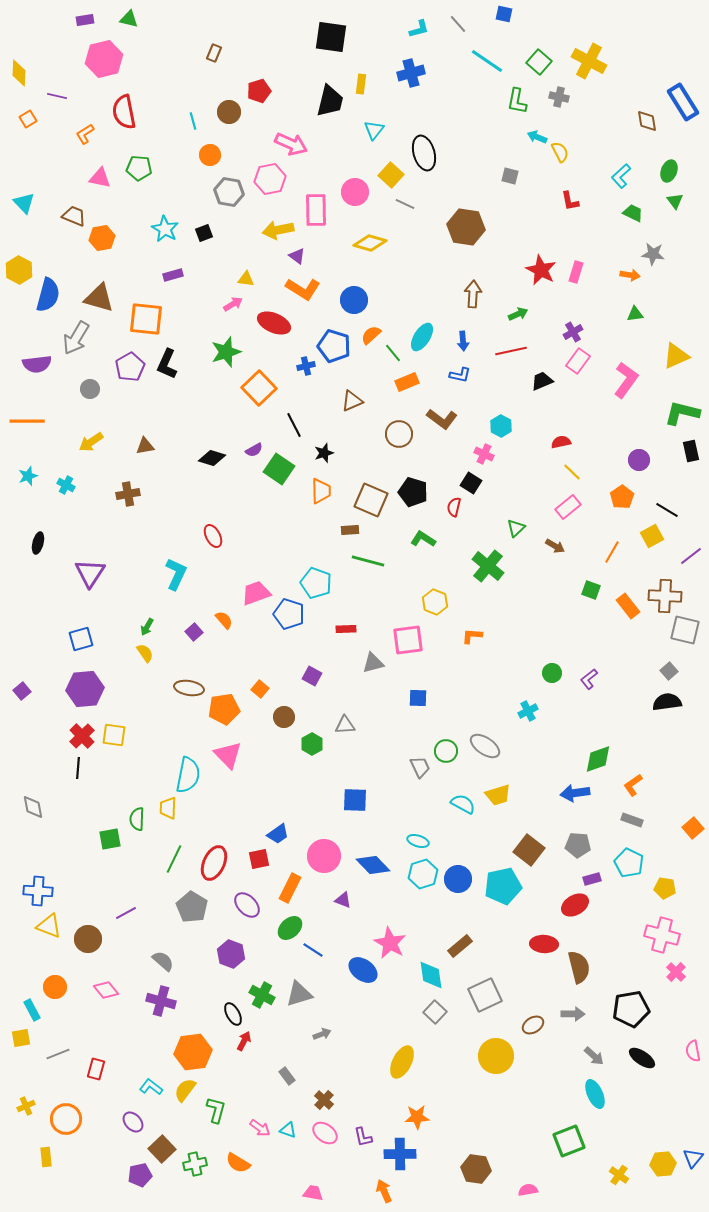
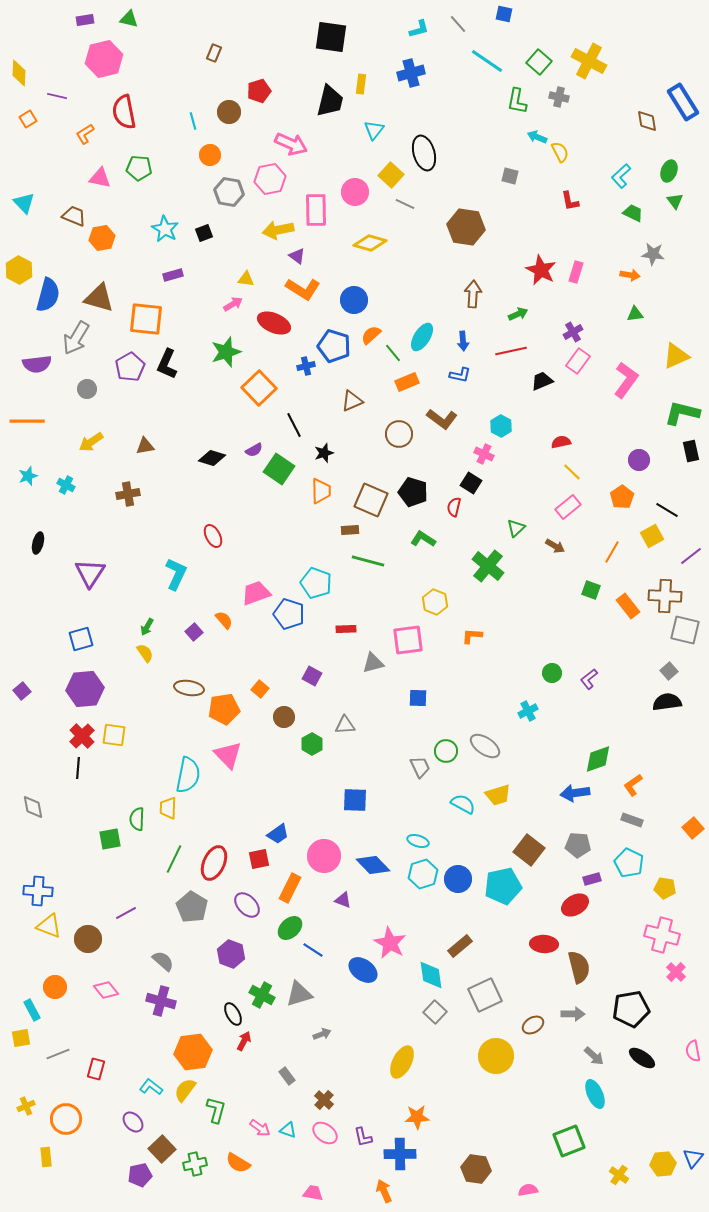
gray circle at (90, 389): moved 3 px left
